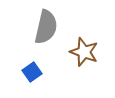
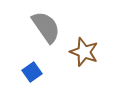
gray semicircle: rotated 48 degrees counterclockwise
